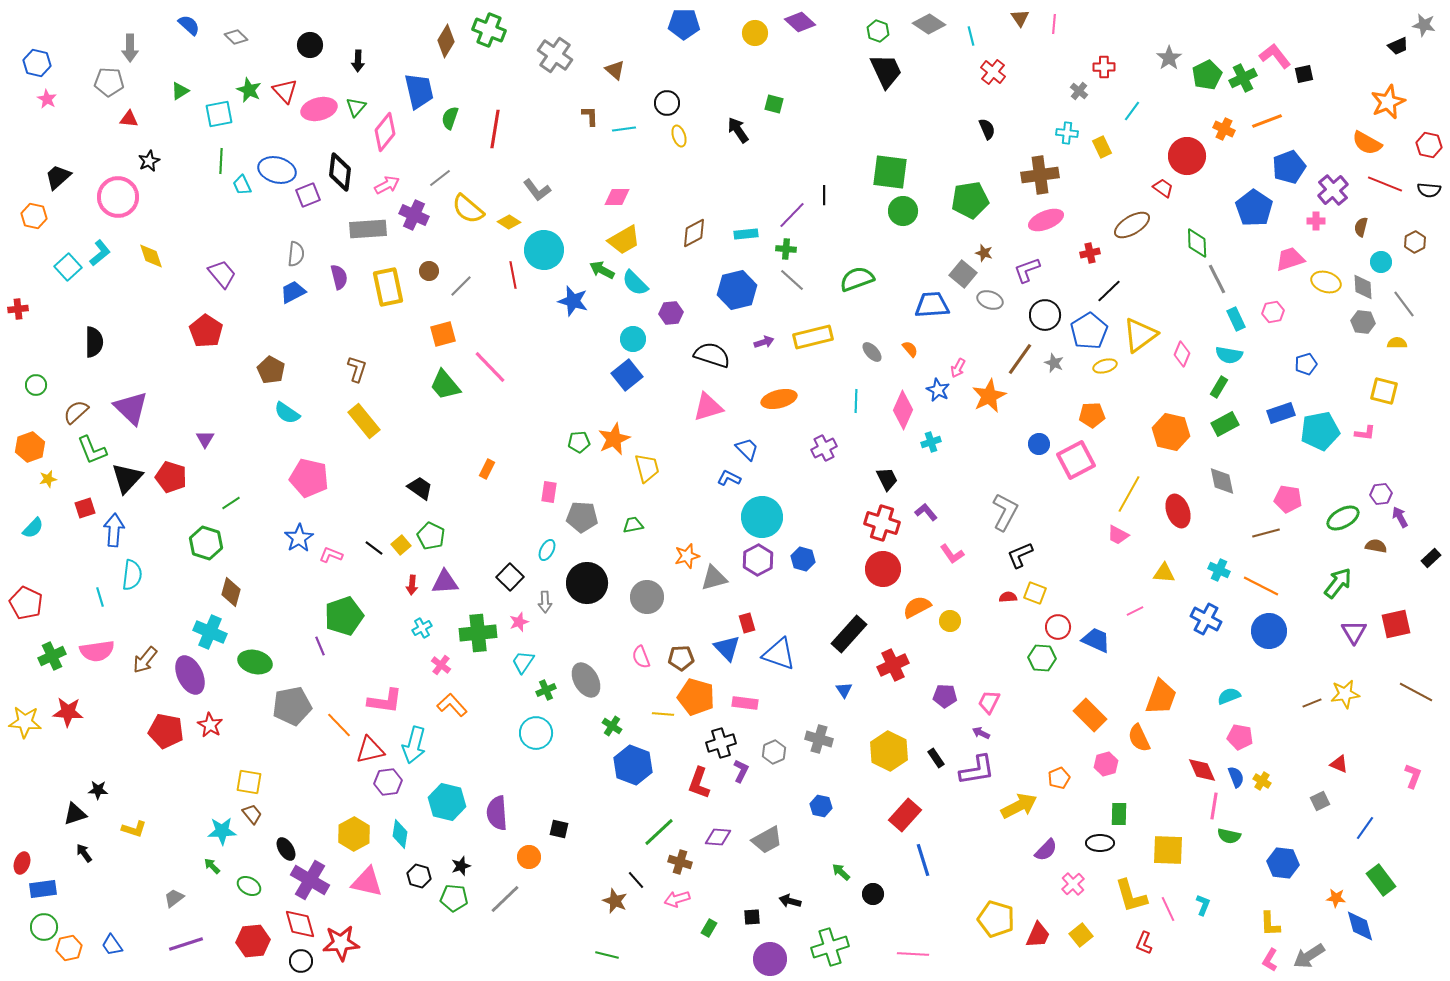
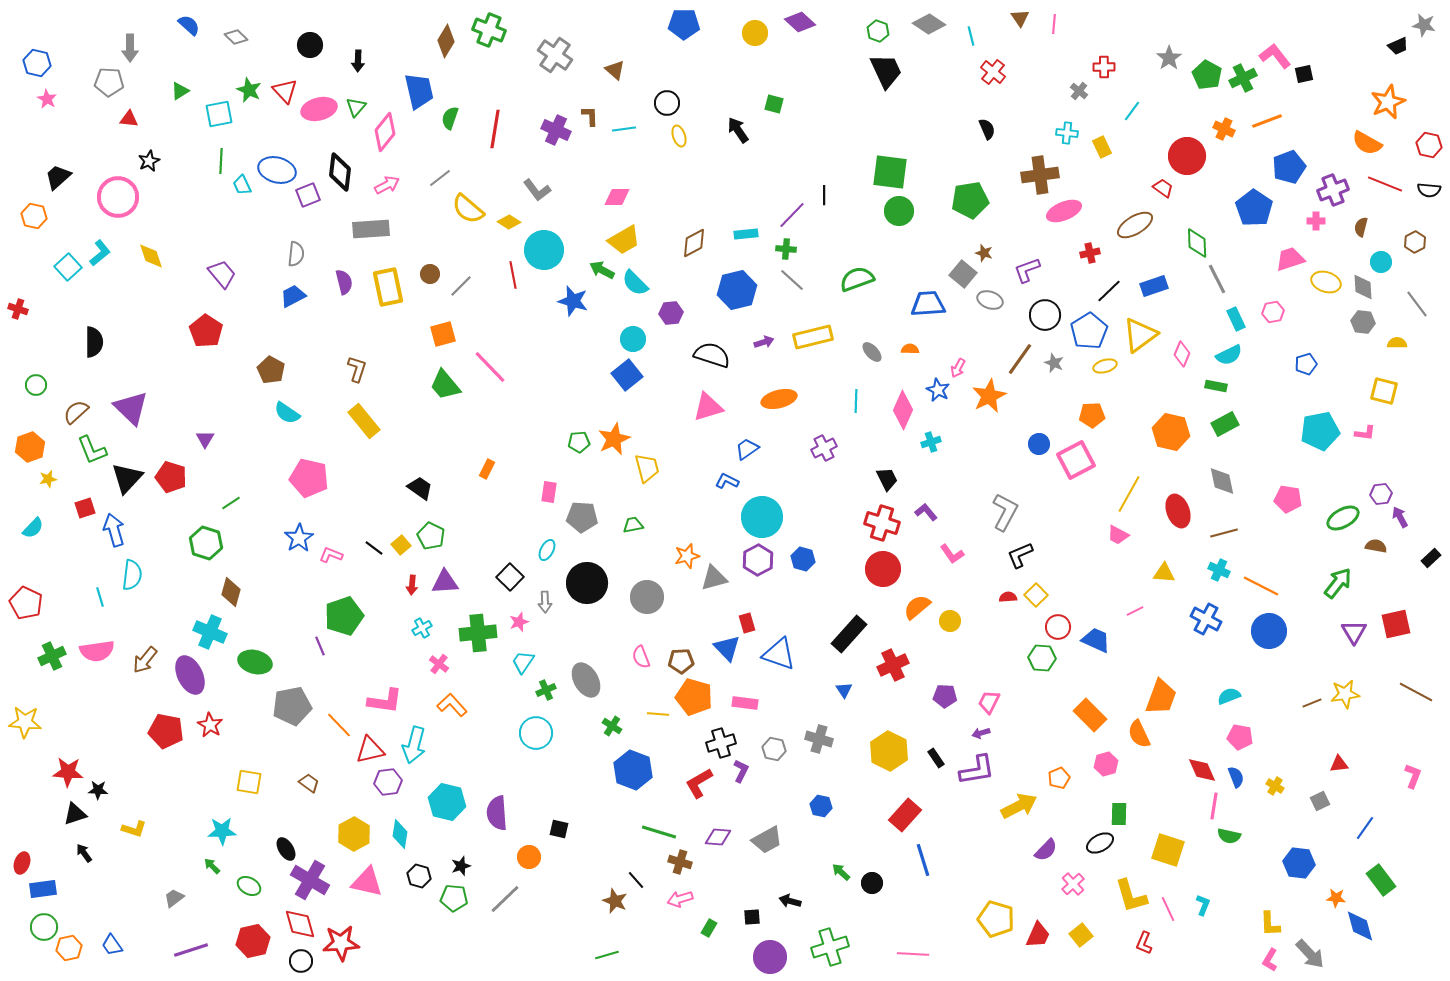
green pentagon at (1207, 75): rotated 16 degrees counterclockwise
purple cross at (1333, 190): rotated 20 degrees clockwise
green circle at (903, 211): moved 4 px left
purple cross at (414, 215): moved 142 px right, 85 px up
pink ellipse at (1046, 220): moved 18 px right, 9 px up
brown ellipse at (1132, 225): moved 3 px right
gray rectangle at (368, 229): moved 3 px right
brown diamond at (694, 233): moved 10 px down
brown circle at (429, 271): moved 1 px right, 3 px down
purple semicircle at (339, 277): moved 5 px right, 5 px down
blue trapezoid at (293, 292): moved 4 px down
gray line at (1404, 304): moved 13 px right
blue trapezoid at (932, 305): moved 4 px left, 1 px up
red cross at (18, 309): rotated 24 degrees clockwise
orange semicircle at (910, 349): rotated 48 degrees counterclockwise
cyan semicircle at (1229, 355): rotated 36 degrees counterclockwise
green rectangle at (1219, 387): moved 3 px left, 1 px up; rotated 70 degrees clockwise
blue rectangle at (1281, 413): moved 127 px left, 127 px up
blue trapezoid at (747, 449): rotated 80 degrees counterclockwise
blue L-shape at (729, 478): moved 2 px left, 3 px down
blue arrow at (114, 530): rotated 20 degrees counterclockwise
brown line at (1266, 533): moved 42 px left
yellow square at (1035, 593): moved 1 px right, 2 px down; rotated 25 degrees clockwise
orange semicircle at (917, 607): rotated 12 degrees counterclockwise
brown pentagon at (681, 658): moved 3 px down
pink cross at (441, 665): moved 2 px left, 1 px up
orange pentagon at (696, 697): moved 2 px left
red star at (68, 712): moved 60 px down
yellow line at (663, 714): moved 5 px left
purple arrow at (981, 733): rotated 42 degrees counterclockwise
orange semicircle at (1139, 738): moved 4 px up
gray hexagon at (774, 752): moved 3 px up; rotated 25 degrees counterclockwise
red triangle at (1339, 764): rotated 30 degrees counterclockwise
blue hexagon at (633, 765): moved 5 px down
yellow cross at (1262, 781): moved 13 px right, 5 px down
red L-shape at (699, 783): rotated 40 degrees clockwise
brown trapezoid at (252, 814): moved 57 px right, 31 px up; rotated 15 degrees counterclockwise
green line at (659, 832): rotated 60 degrees clockwise
black ellipse at (1100, 843): rotated 28 degrees counterclockwise
yellow square at (1168, 850): rotated 16 degrees clockwise
blue hexagon at (1283, 863): moved 16 px right
black circle at (873, 894): moved 1 px left, 11 px up
pink arrow at (677, 899): moved 3 px right
red hexagon at (253, 941): rotated 8 degrees counterclockwise
purple line at (186, 944): moved 5 px right, 6 px down
green line at (607, 955): rotated 30 degrees counterclockwise
gray arrow at (1309, 956): moved 1 px right, 2 px up; rotated 100 degrees counterclockwise
purple circle at (770, 959): moved 2 px up
